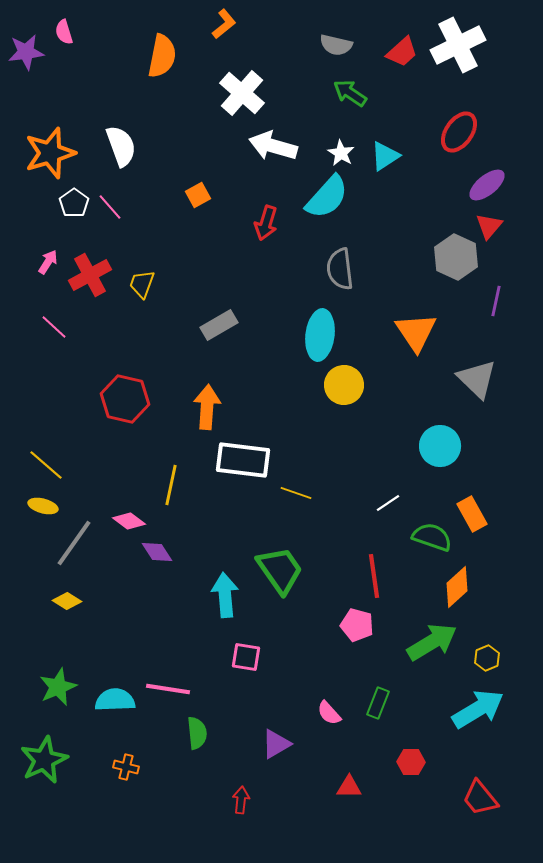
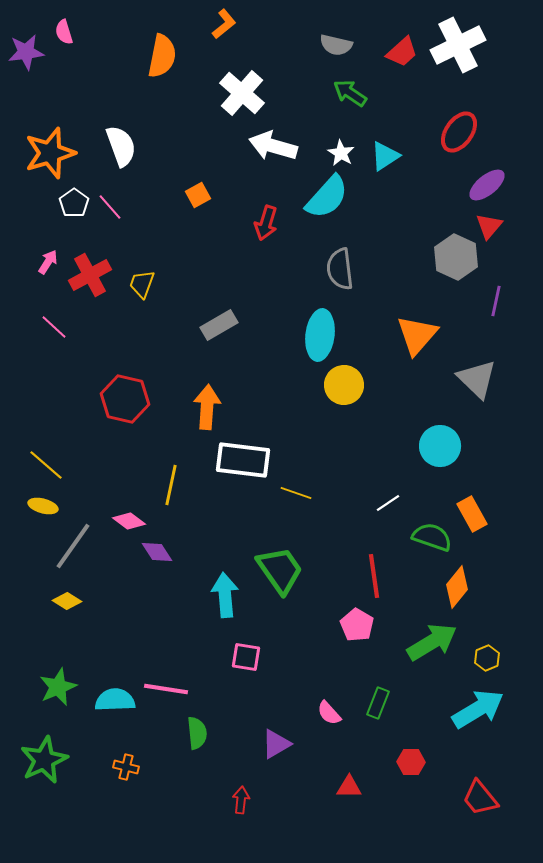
orange triangle at (416, 332): moved 1 px right, 3 px down; rotated 15 degrees clockwise
gray line at (74, 543): moved 1 px left, 3 px down
orange diamond at (457, 587): rotated 9 degrees counterclockwise
pink pentagon at (357, 625): rotated 16 degrees clockwise
pink line at (168, 689): moved 2 px left
